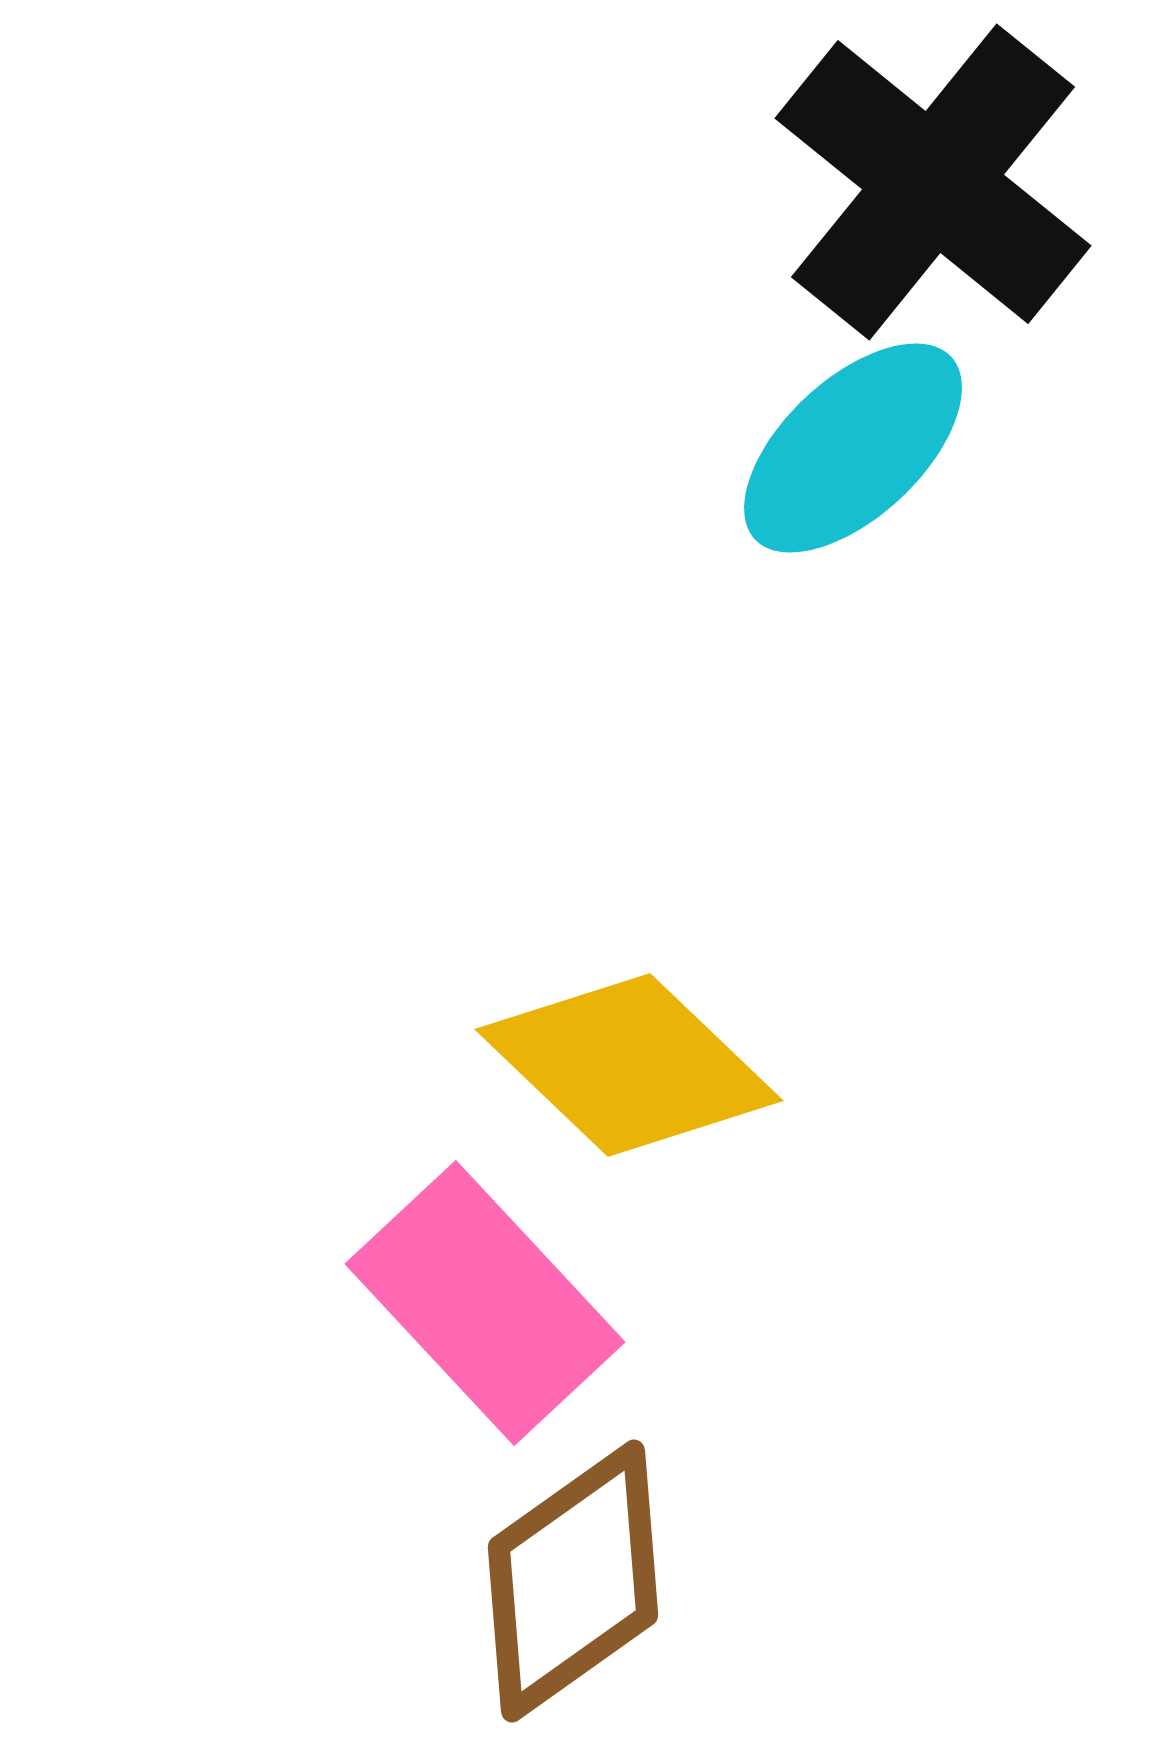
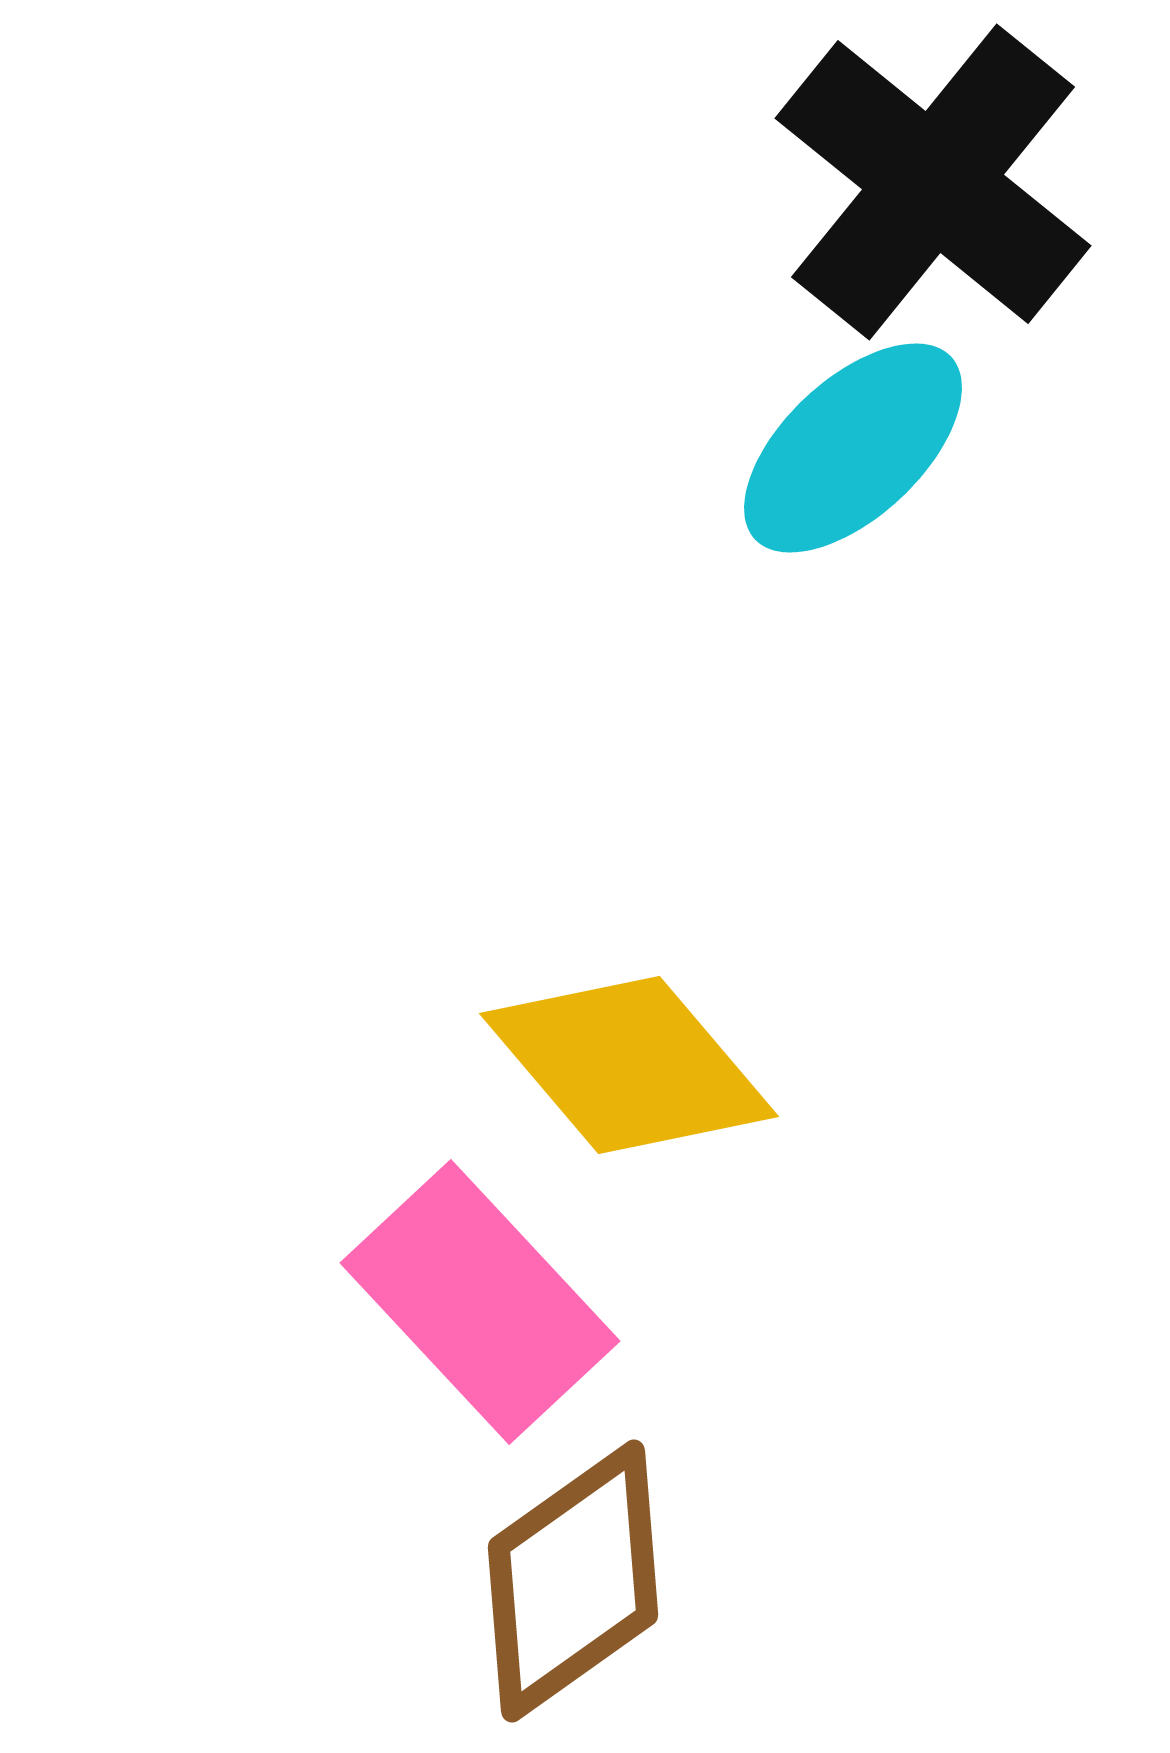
yellow diamond: rotated 6 degrees clockwise
pink rectangle: moved 5 px left, 1 px up
